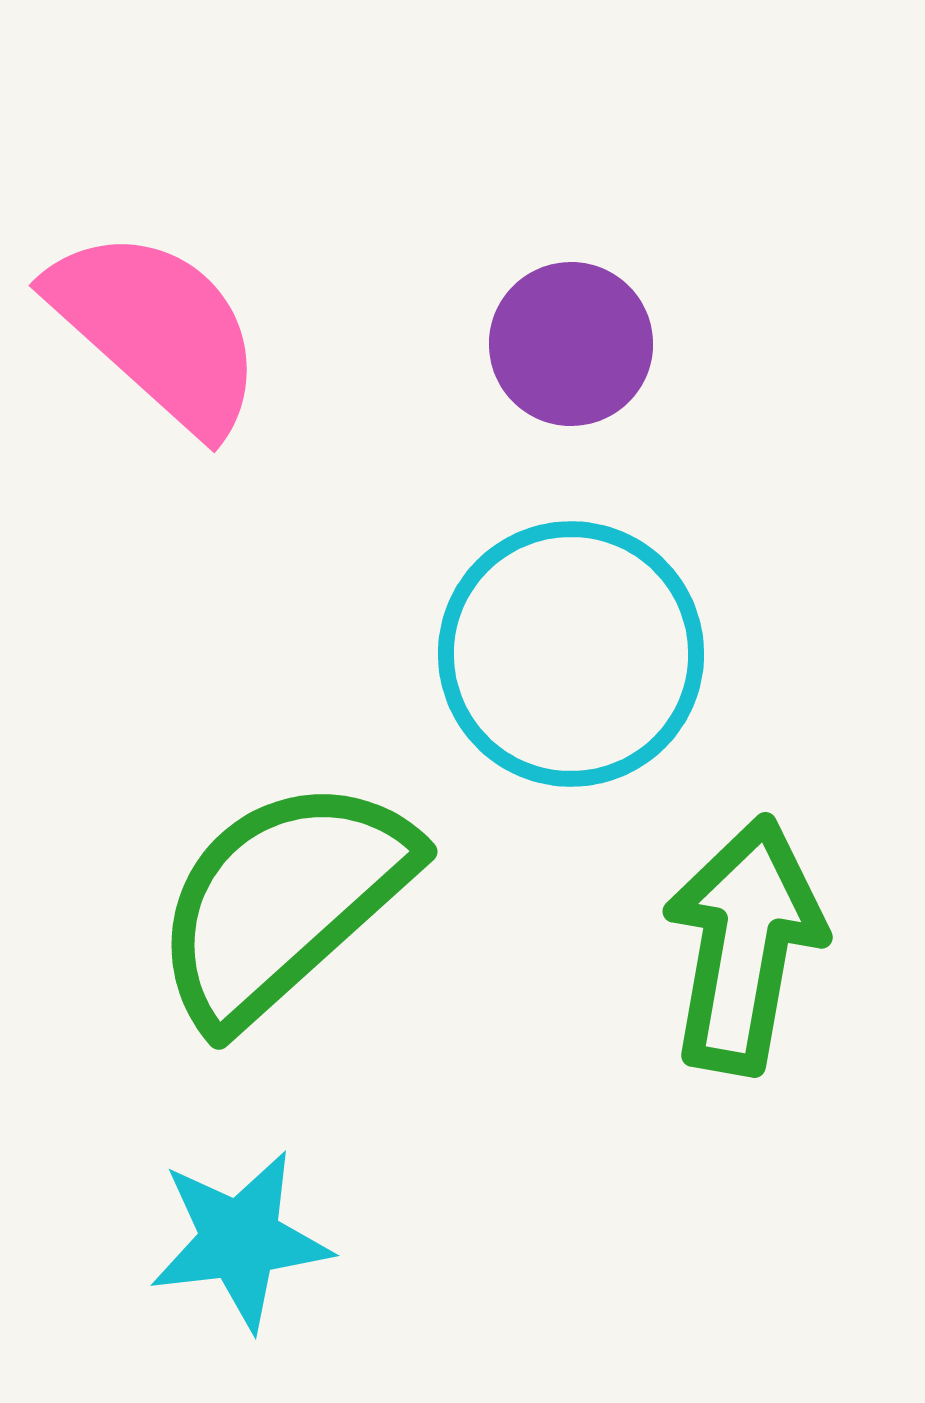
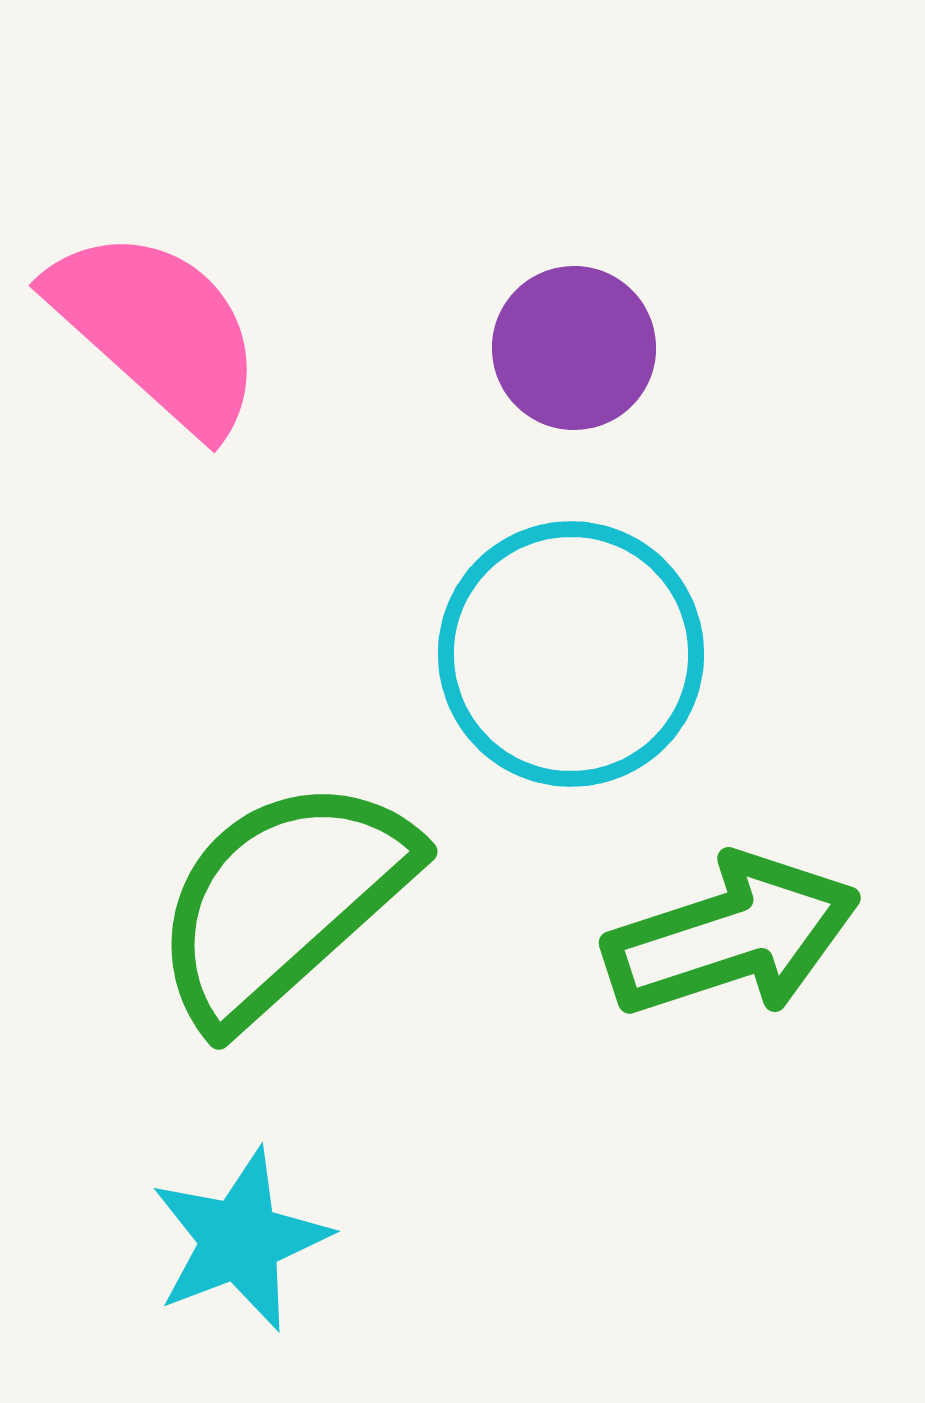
purple circle: moved 3 px right, 4 px down
green arrow: moved 12 px left, 9 px up; rotated 62 degrees clockwise
cyan star: rotated 14 degrees counterclockwise
